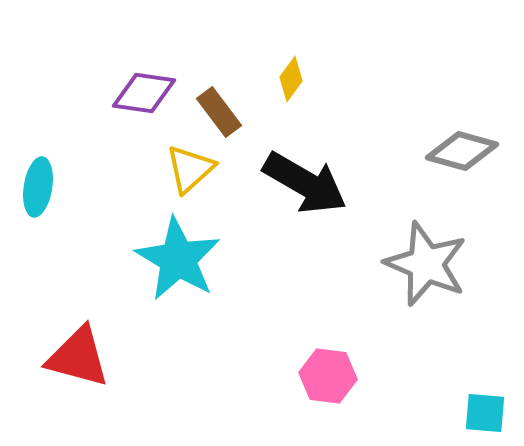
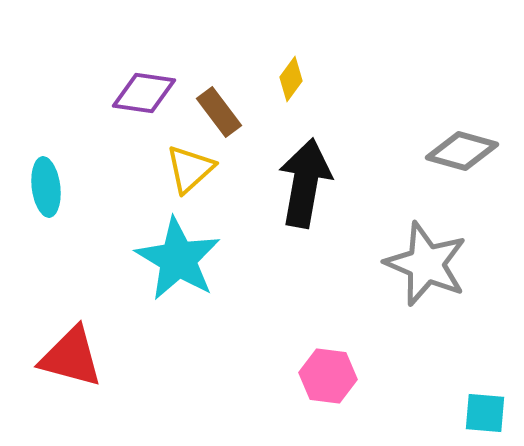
black arrow: rotated 110 degrees counterclockwise
cyan ellipse: moved 8 px right; rotated 16 degrees counterclockwise
red triangle: moved 7 px left
